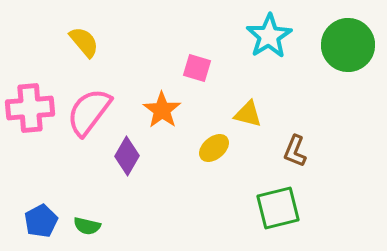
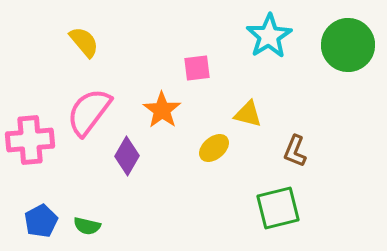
pink square: rotated 24 degrees counterclockwise
pink cross: moved 32 px down
